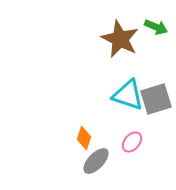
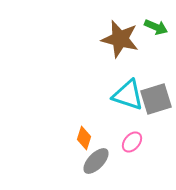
brown star: rotated 12 degrees counterclockwise
